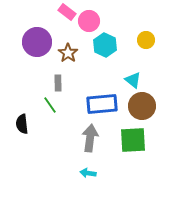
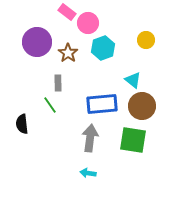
pink circle: moved 1 px left, 2 px down
cyan hexagon: moved 2 px left, 3 px down; rotated 15 degrees clockwise
green square: rotated 12 degrees clockwise
